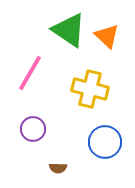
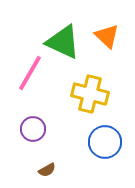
green triangle: moved 6 px left, 12 px down; rotated 9 degrees counterclockwise
yellow cross: moved 5 px down
brown semicircle: moved 11 px left, 2 px down; rotated 30 degrees counterclockwise
